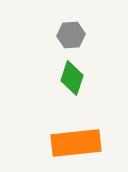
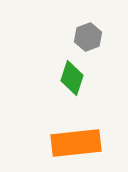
gray hexagon: moved 17 px right, 2 px down; rotated 16 degrees counterclockwise
